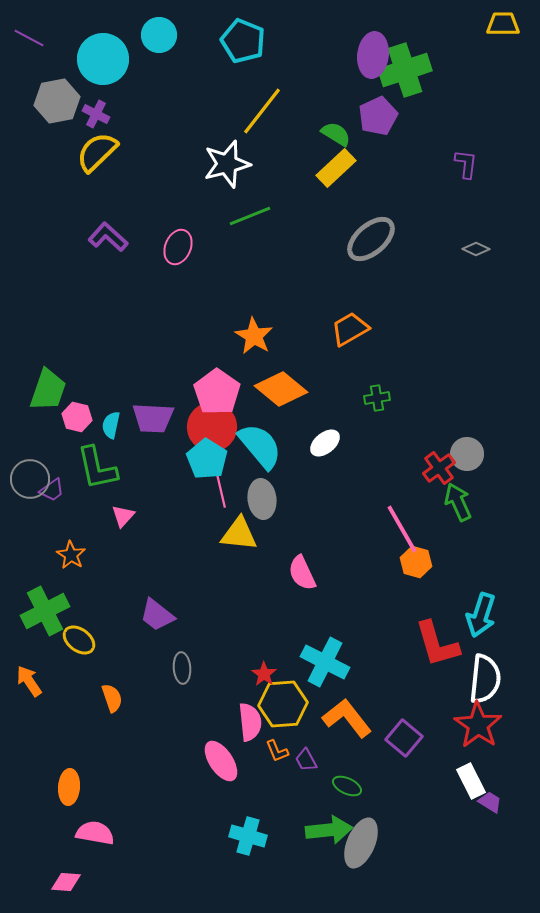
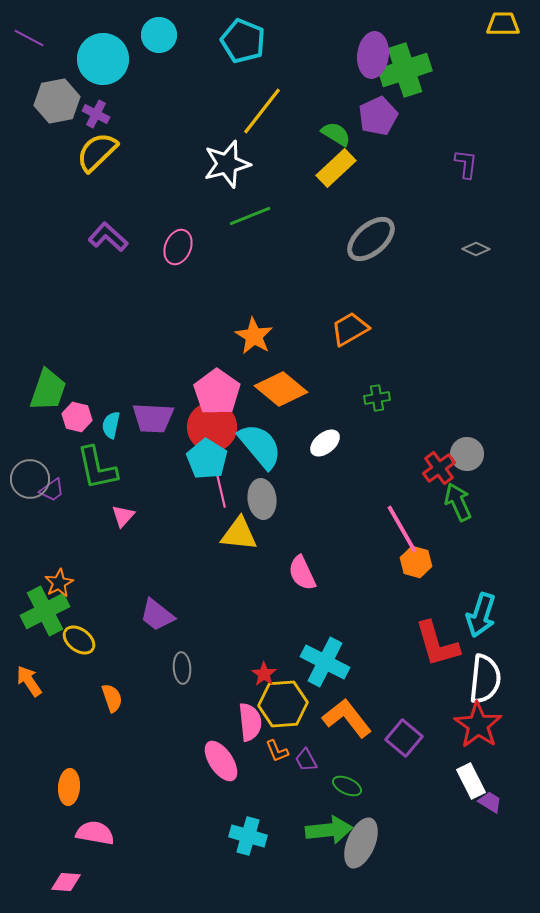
orange star at (71, 555): moved 12 px left, 28 px down; rotated 12 degrees clockwise
